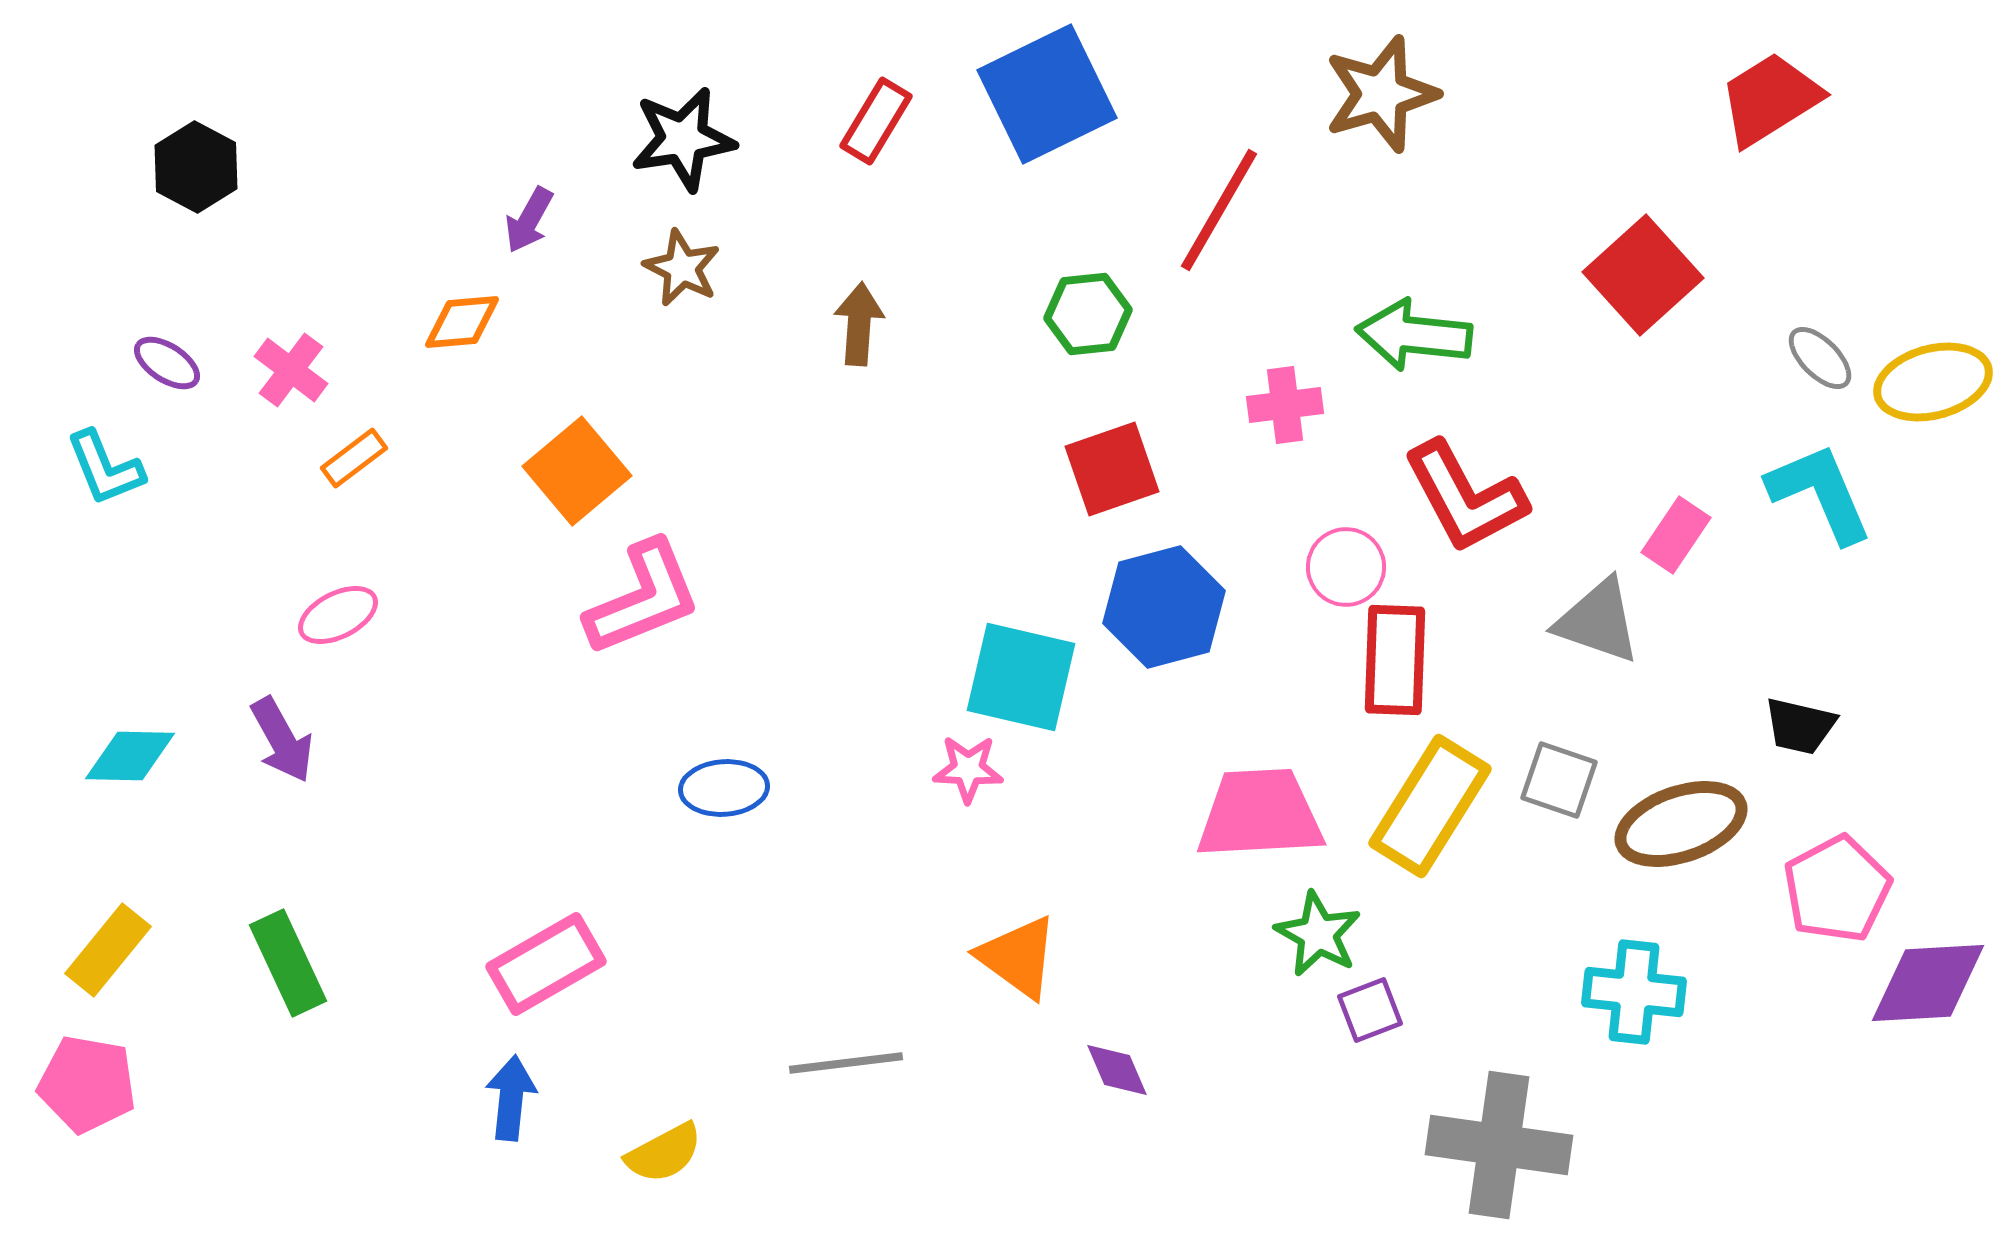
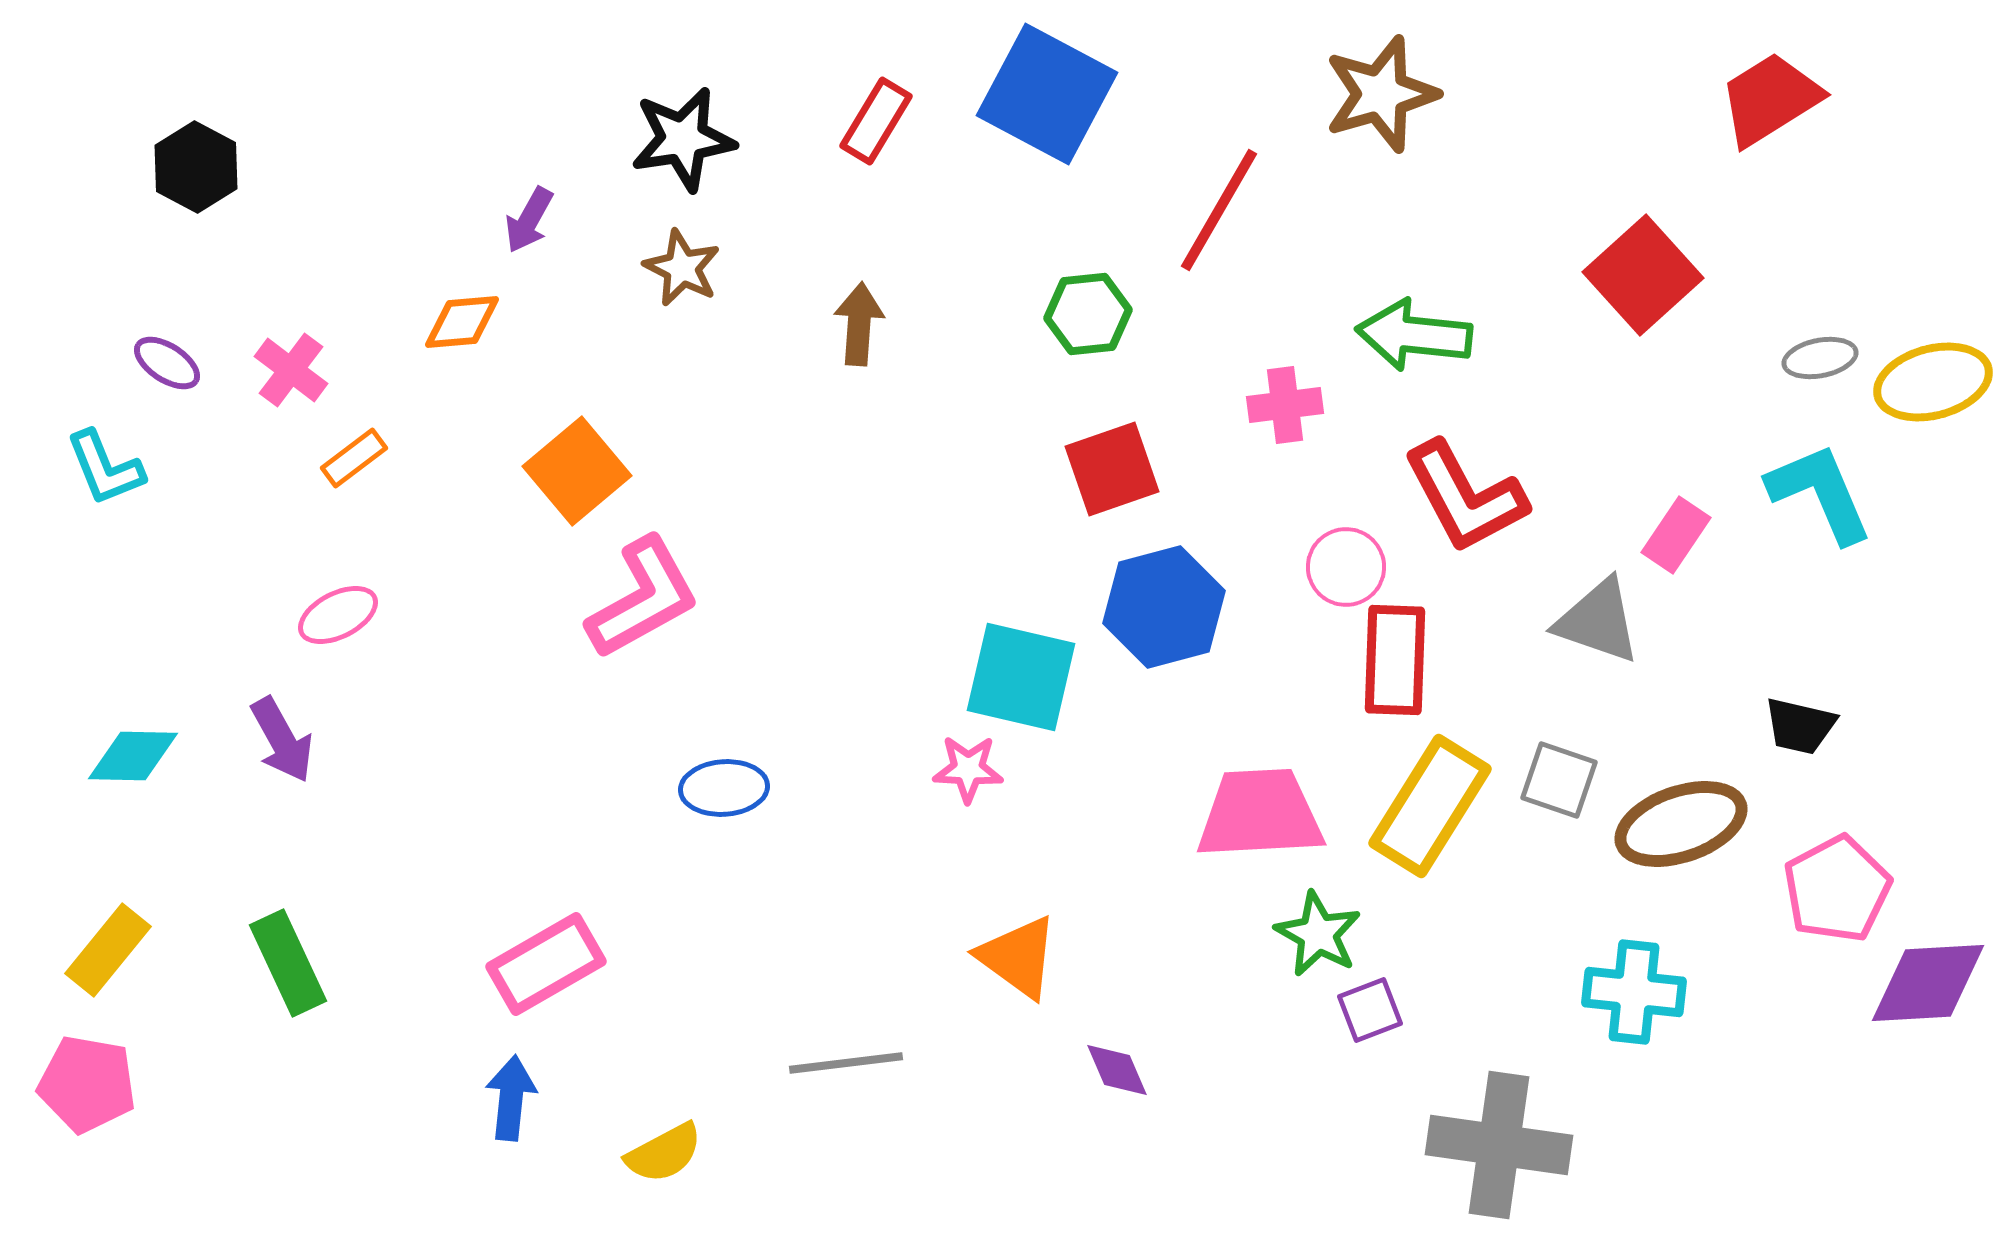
blue square at (1047, 94): rotated 36 degrees counterclockwise
gray ellipse at (1820, 358): rotated 56 degrees counterclockwise
pink L-shape at (643, 598): rotated 7 degrees counterclockwise
cyan diamond at (130, 756): moved 3 px right
